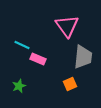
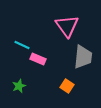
orange square: moved 3 px left, 2 px down; rotated 32 degrees counterclockwise
